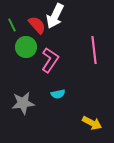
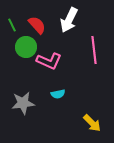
white arrow: moved 14 px right, 4 px down
pink L-shape: moved 1 px left, 1 px down; rotated 80 degrees clockwise
yellow arrow: rotated 18 degrees clockwise
